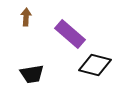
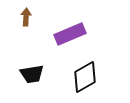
purple rectangle: rotated 64 degrees counterclockwise
black diamond: moved 10 px left, 12 px down; rotated 44 degrees counterclockwise
